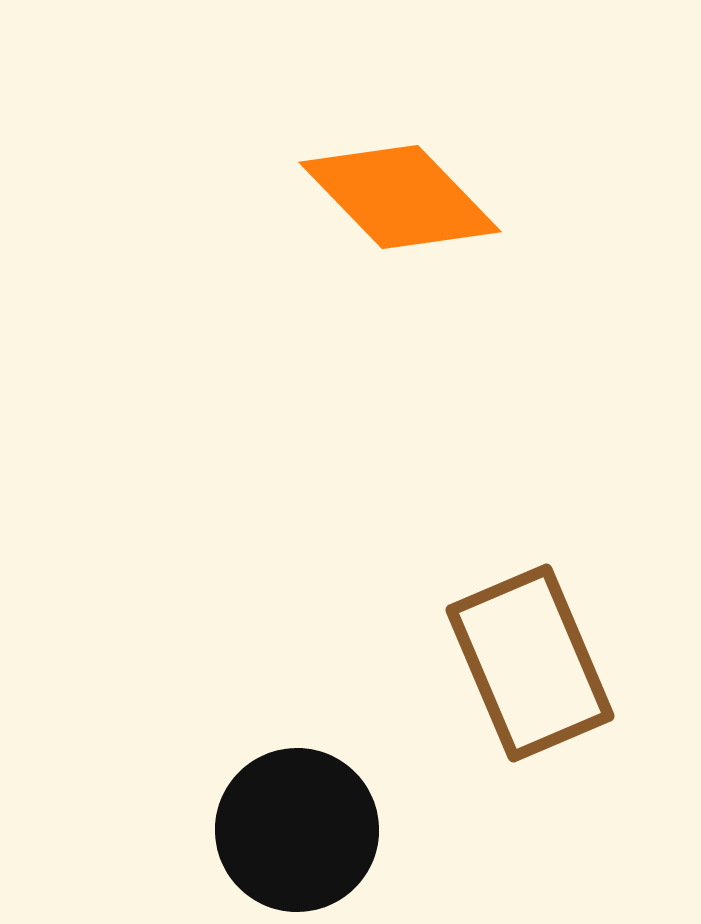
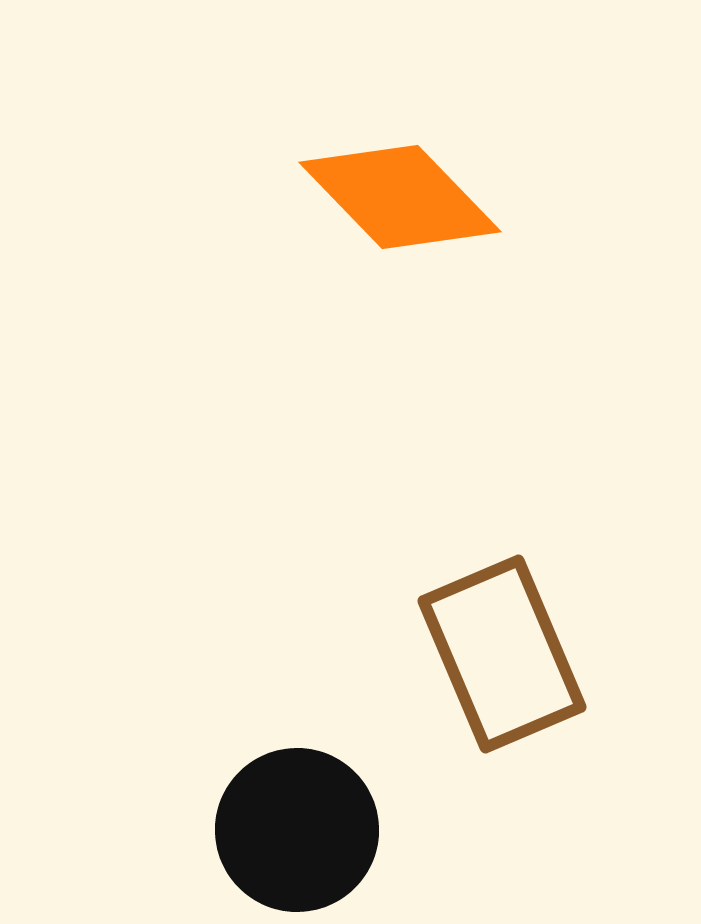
brown rectangle: moved 28 px left, 9 px up
